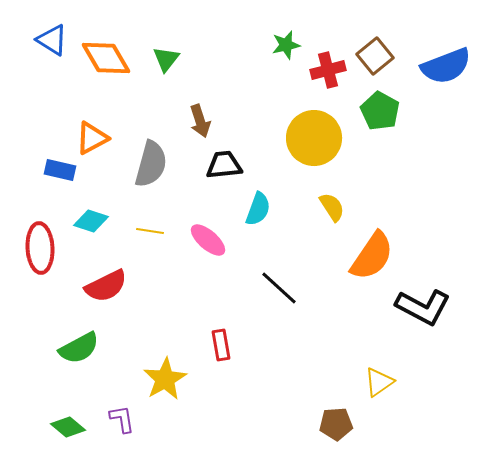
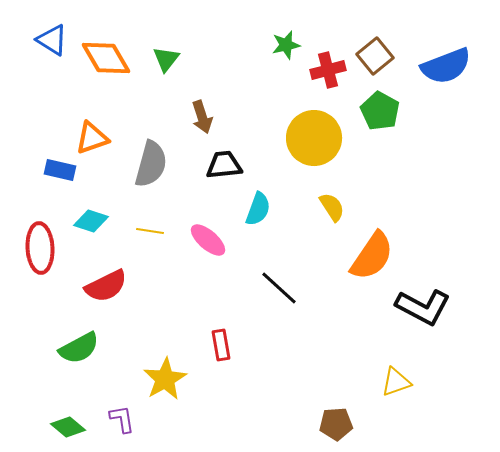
brown arrow: moved 2 px right, 4 px up
orange triangle: rotated 9 degrees clockwise
yellow triangle: moved 17 px right; rotated 16 degrees clockwise
